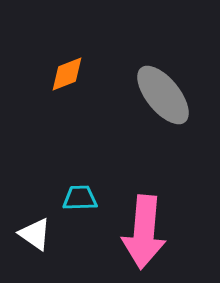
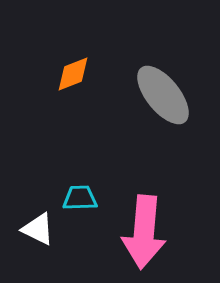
orange diamond: moved 6 px right
white triangle: moved 3 px right, 5 px up; rotated 9 degrees counterclockwise
